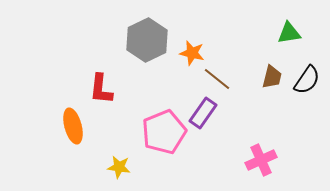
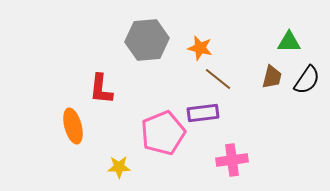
green triangle: moved 9 px down; rotated 10 degrees clockwise
gray hexagon: rotated 21 degrees clockwise
orange star: moved 8 px right, 5 px up
brown line: moved 1 px right
purple rectangle: rotated 48 degrees clockwise
pink pentagon: moved 1 px left, 1 px down
pink cross: moved 29 px left; rotated 16 degrees clockwise
yellow star: rotated 10 degrees counterclockwise
